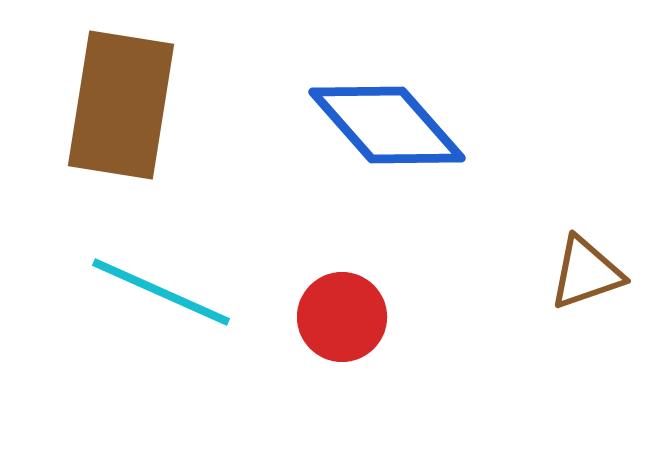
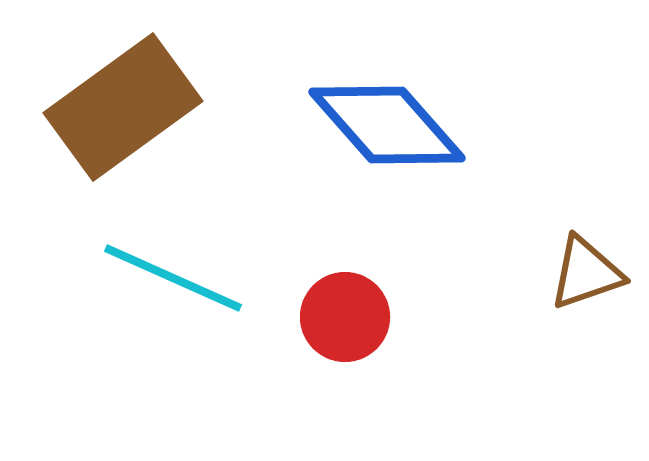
brown rectangle: moved 2 px right, 2 px down; rotated 45 degrees clockwise
cyan line: moved 12 px right, 14 px up
red circle: moved 3 px right
